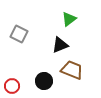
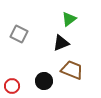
black triangle: moved 1 px right, 2 px up
